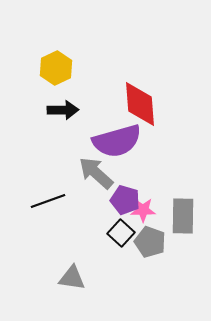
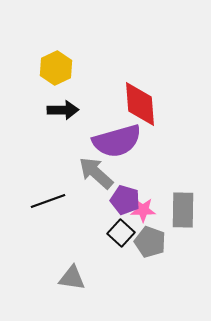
gray rectangle: moved 6 px up
